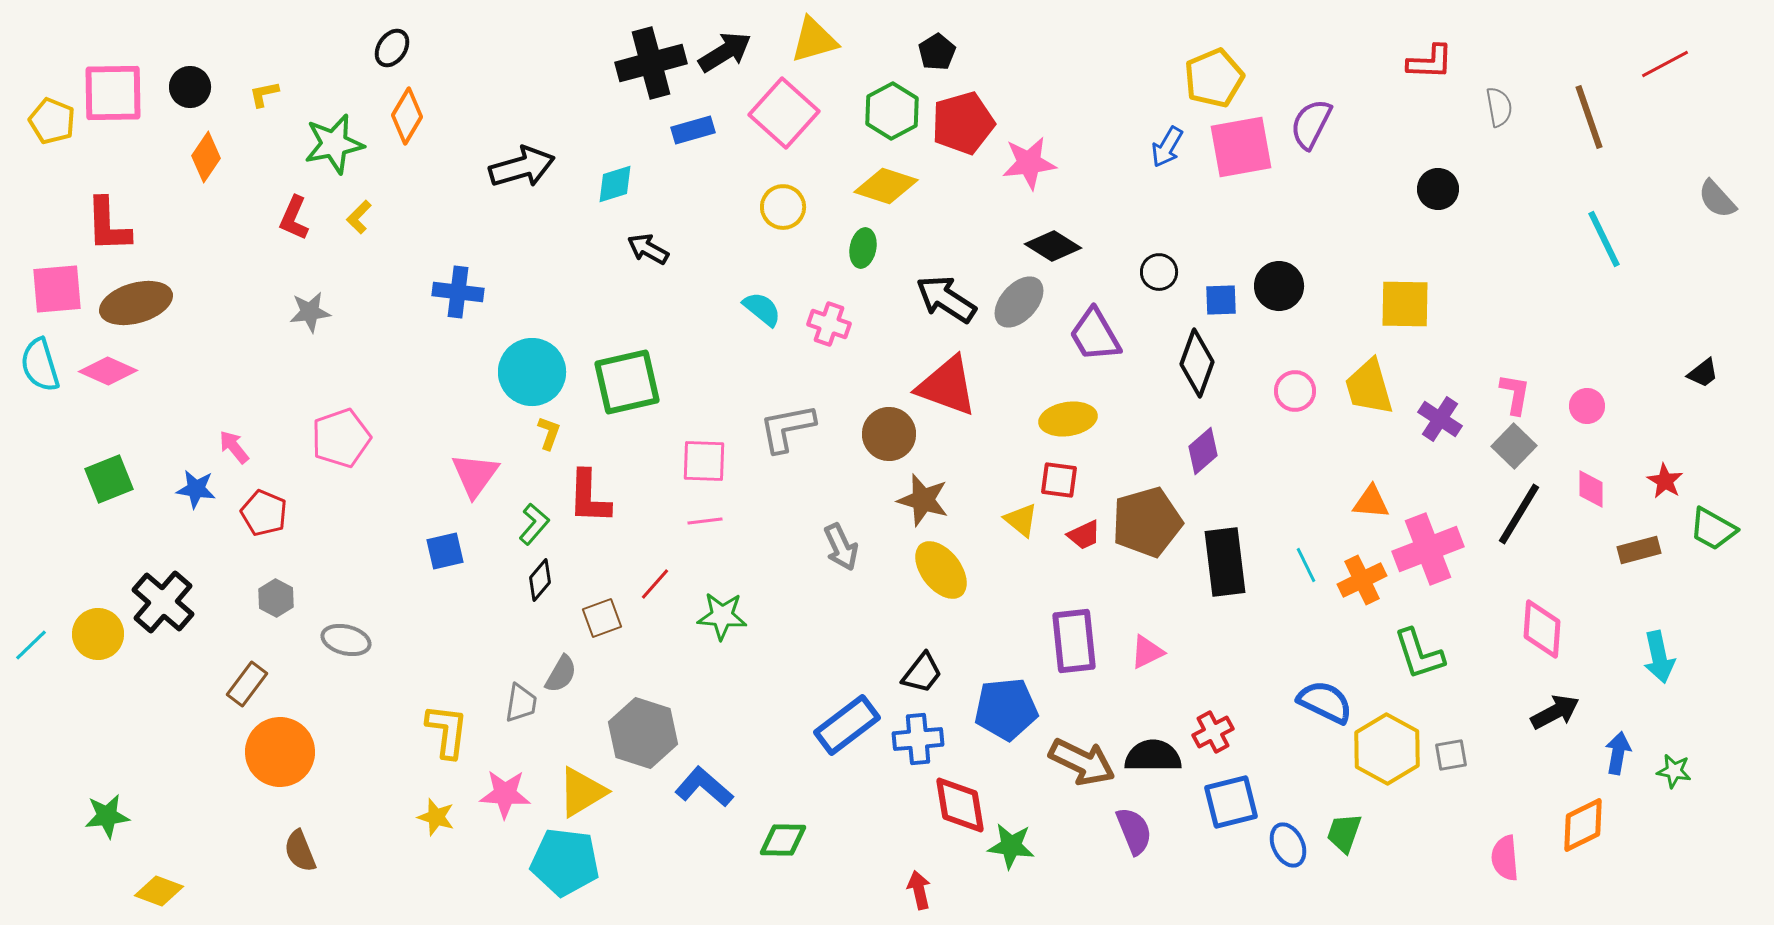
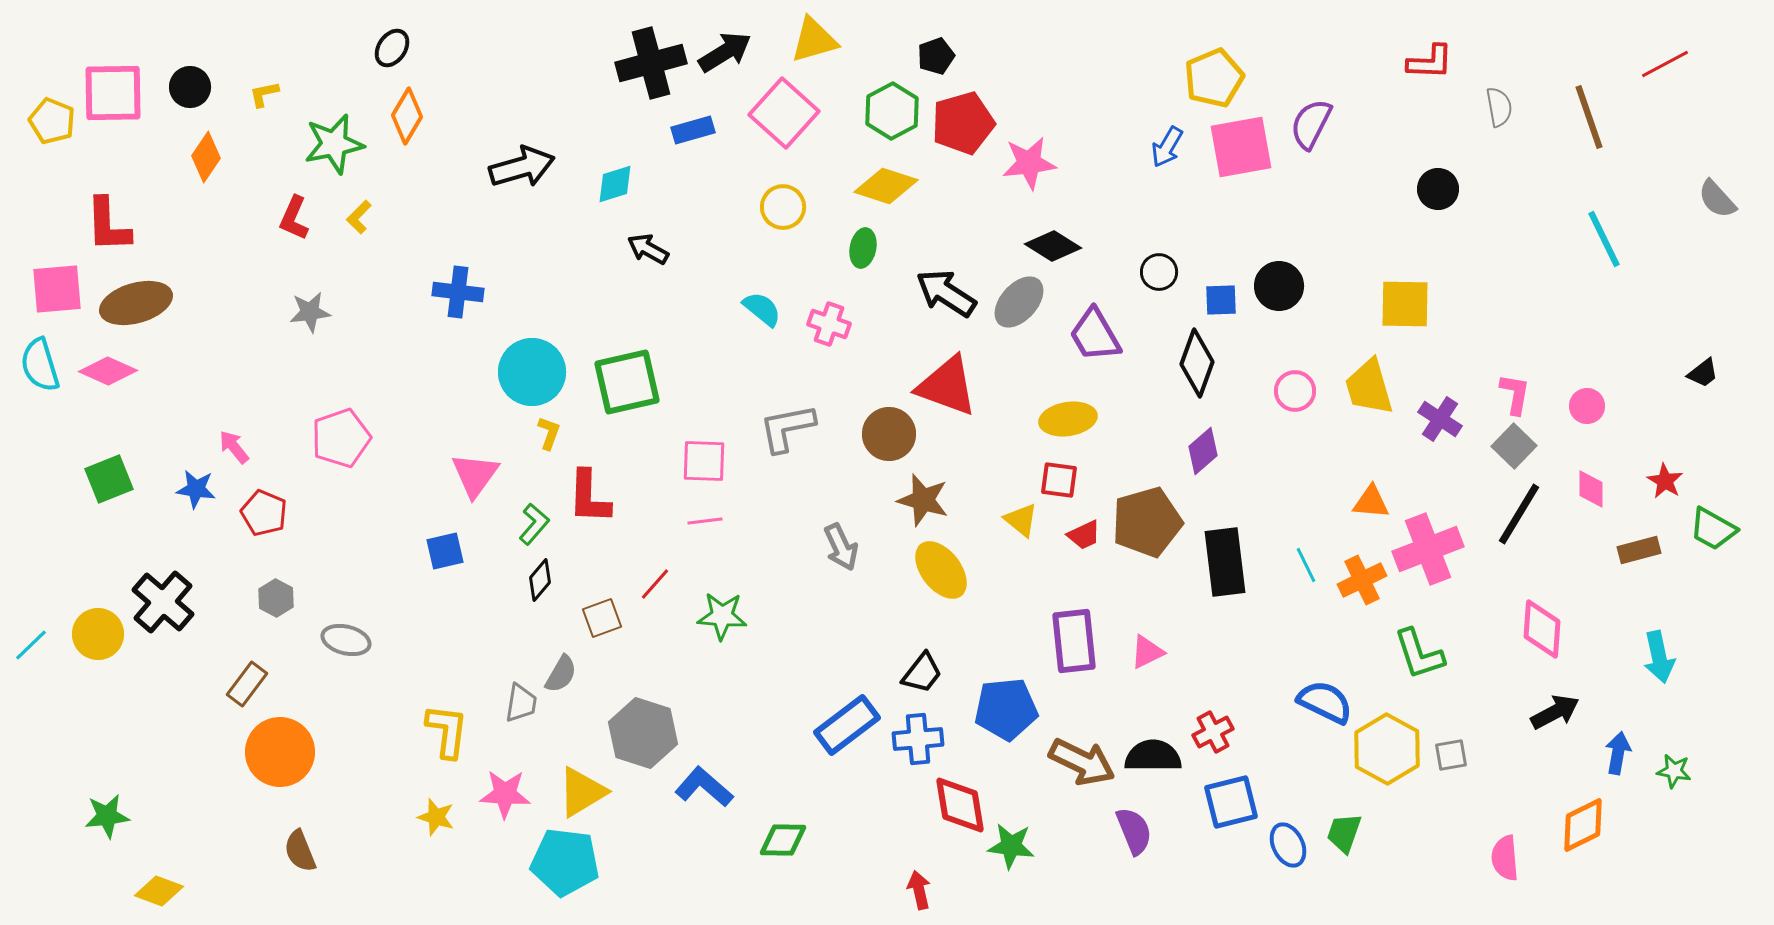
black pentagon at (937, 52): moved 1 px left, 4 px down; rotated 12 degrees clockwise
black arrow at (946, 299): moved 6 px up
